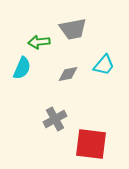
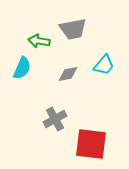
green arrow: moved 1 px up; rotated 15 degrees clockwise
